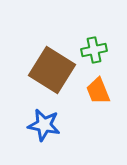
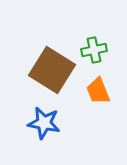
blue star: moved 2 px up
